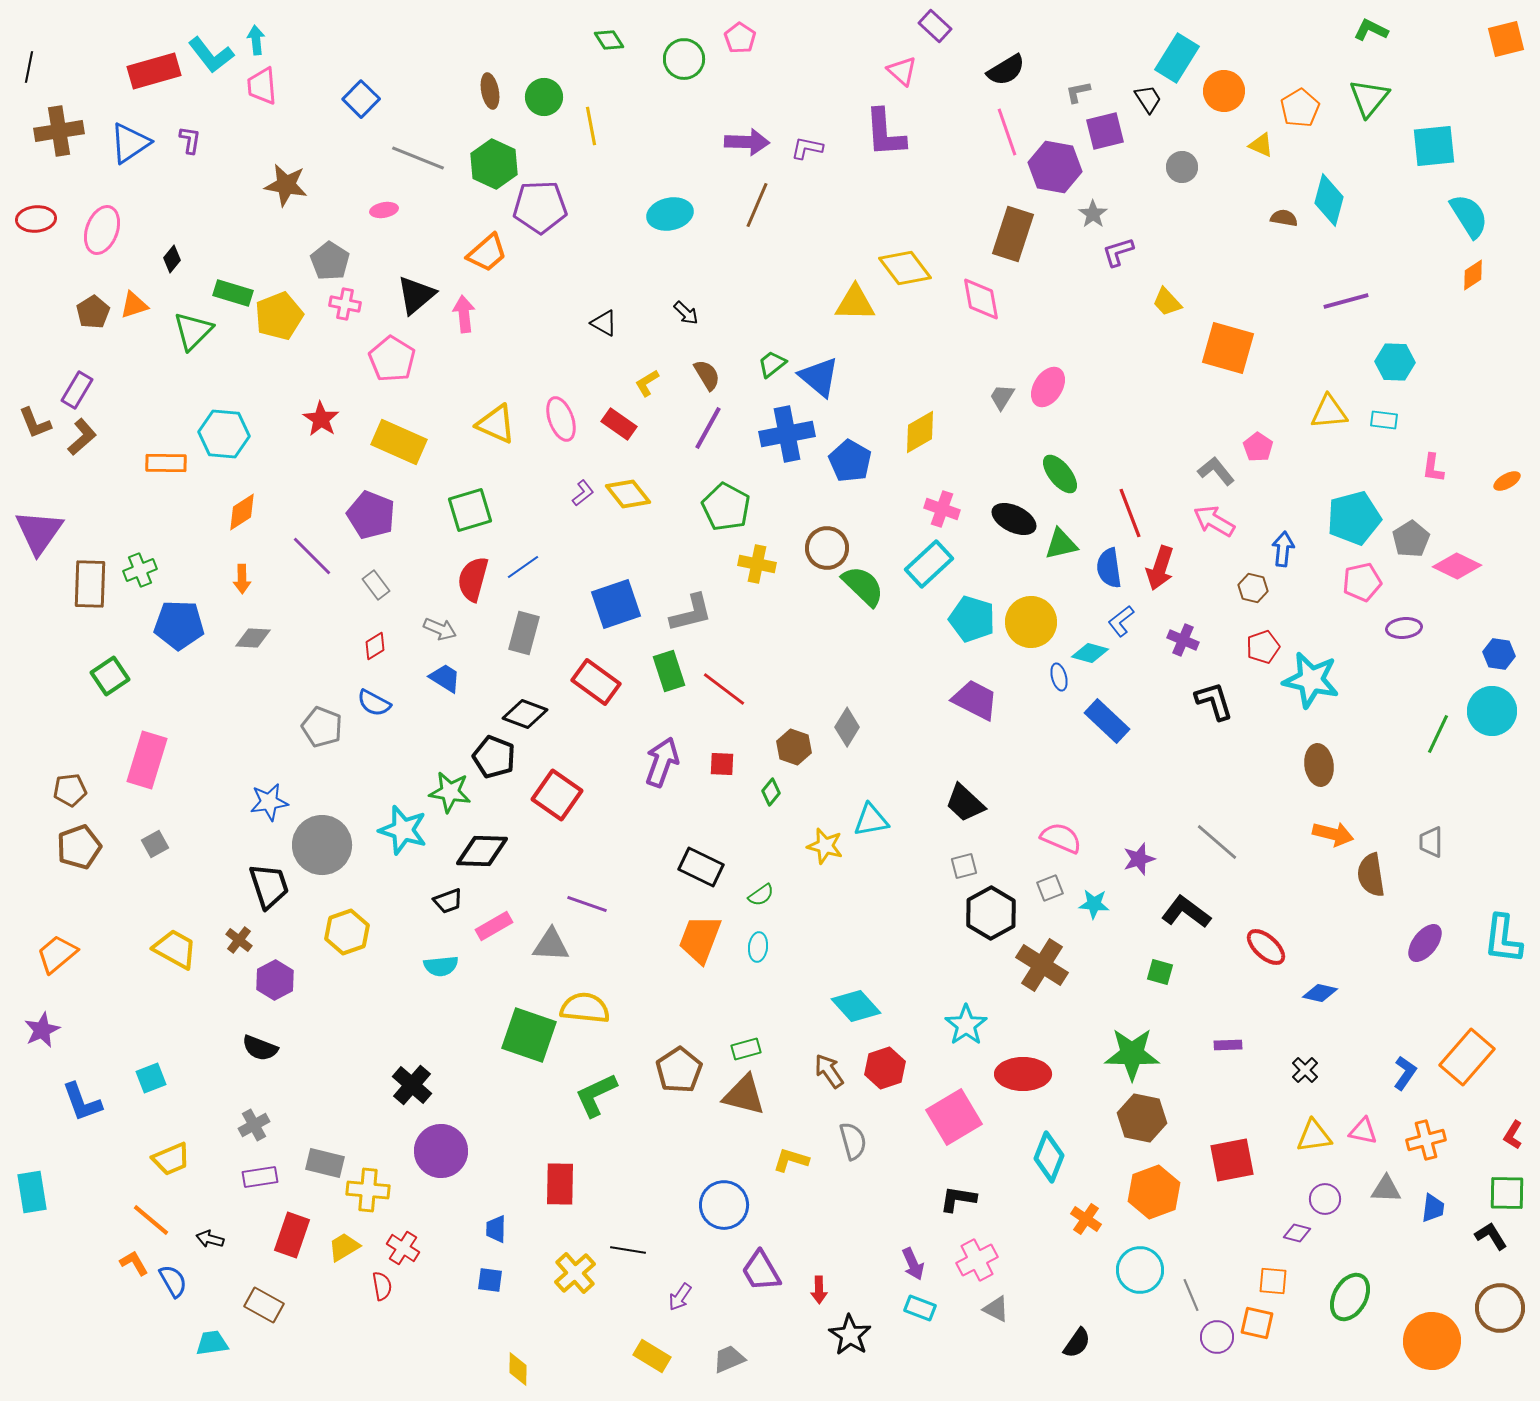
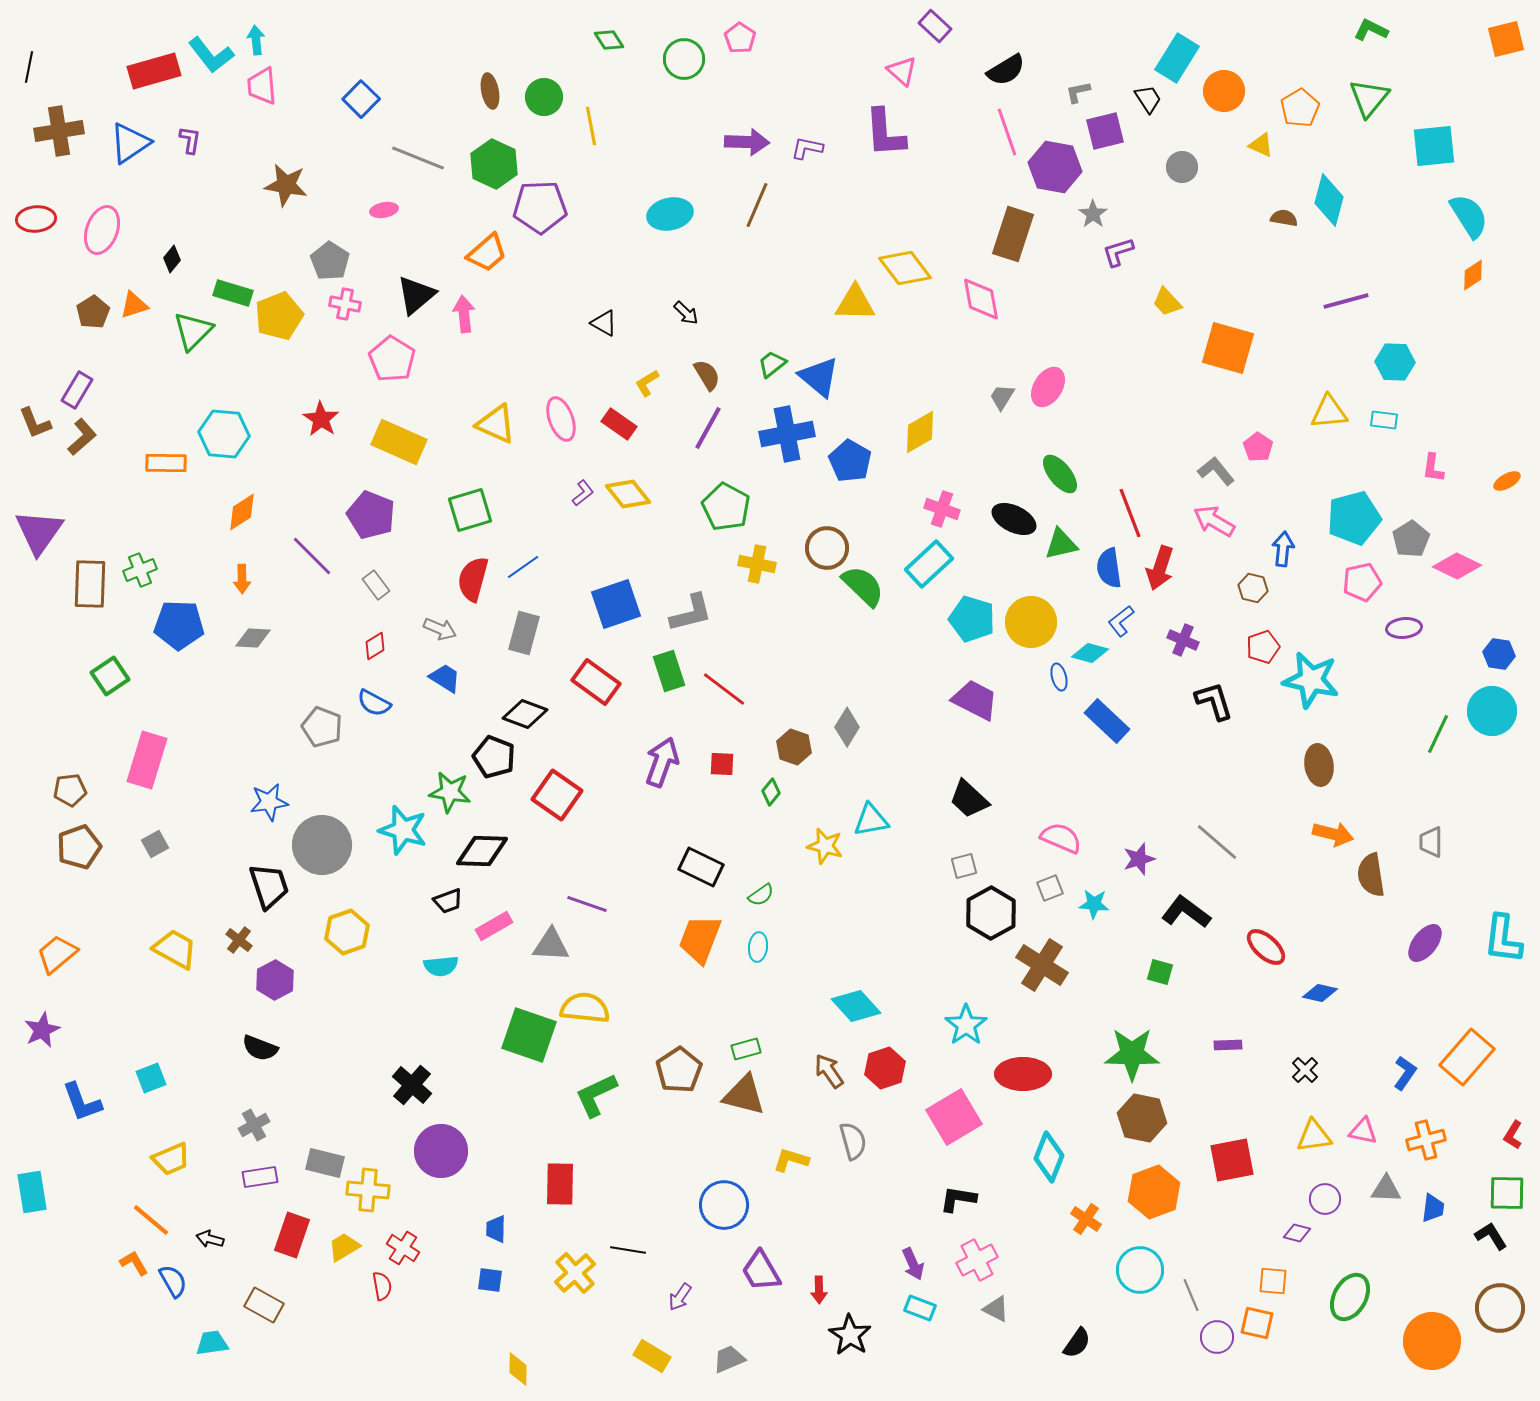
black trapezoid at (965, 803): moved 4 px right, 4 px up
